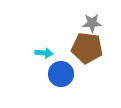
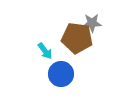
brown pentagon: moved 10 px left, 10 px up
cyan arrow: moved 1 px right, 2 px up; rotated 48 degrees clockwise
